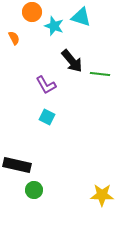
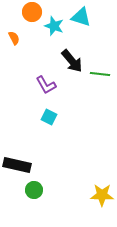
cyan square: moved 2 px right
